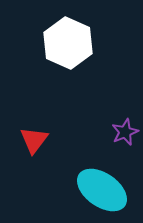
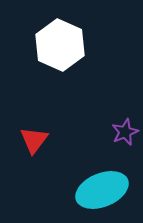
white hexagon: moved 8 px left, 2 px down
cyan ellipse: rotated 57 degrees counterclockwise
